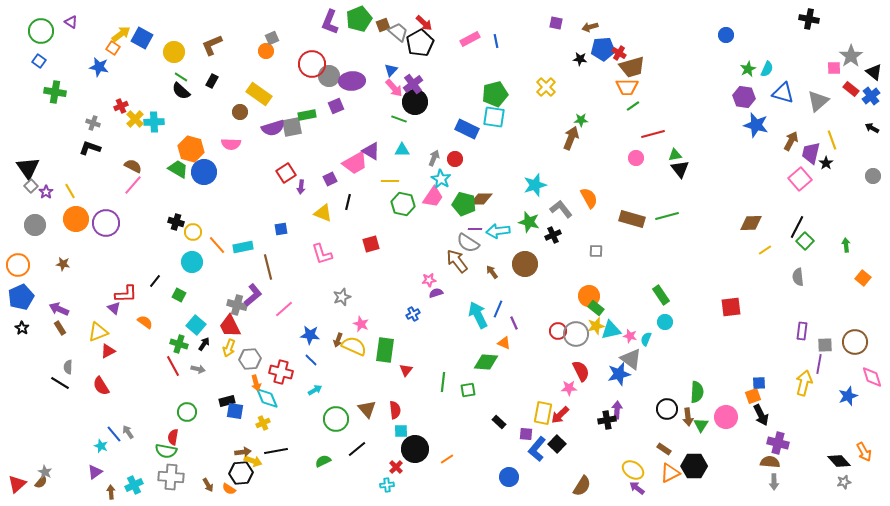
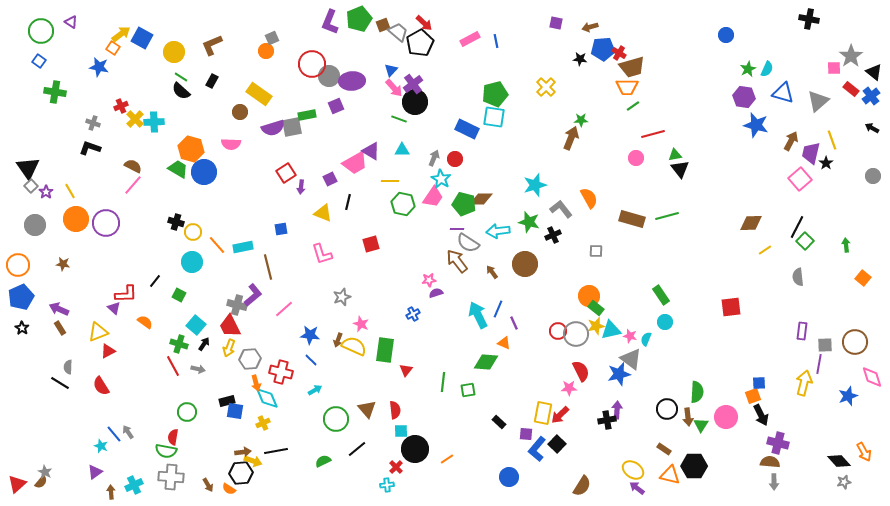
purple line at (475, 229): moved 18 px left
orange triangle at (670, 473): moved 2 px down; rotated 40 degrees clockwise
